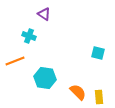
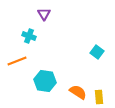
purple triangle: rotated 24 degrees clockwise
cyan square: moved 1 px left, 1 px up; rotated 24 degrees clockwise
orange line: moved 2 px right
cyan hexagon: moved 3 px down
orange semicircle: rotated 12 degrees counterclockwise
